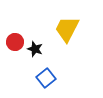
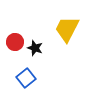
black star: moved 1 px up
blue square: moved 20 px left
